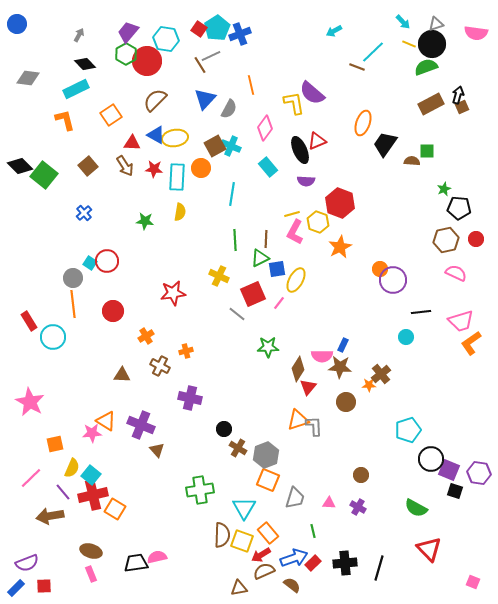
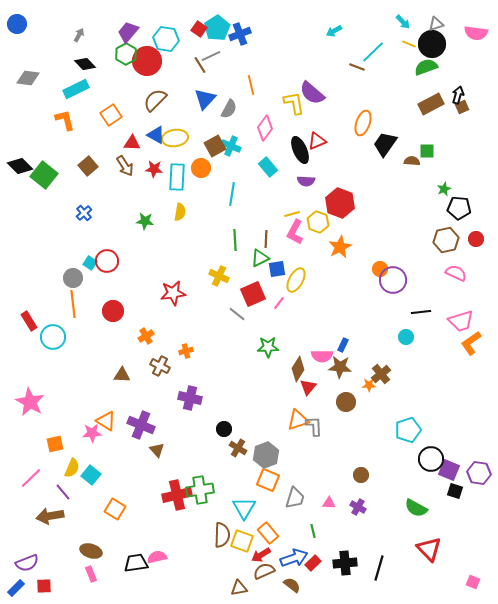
red cross at (93, 495): moved 84 px right
